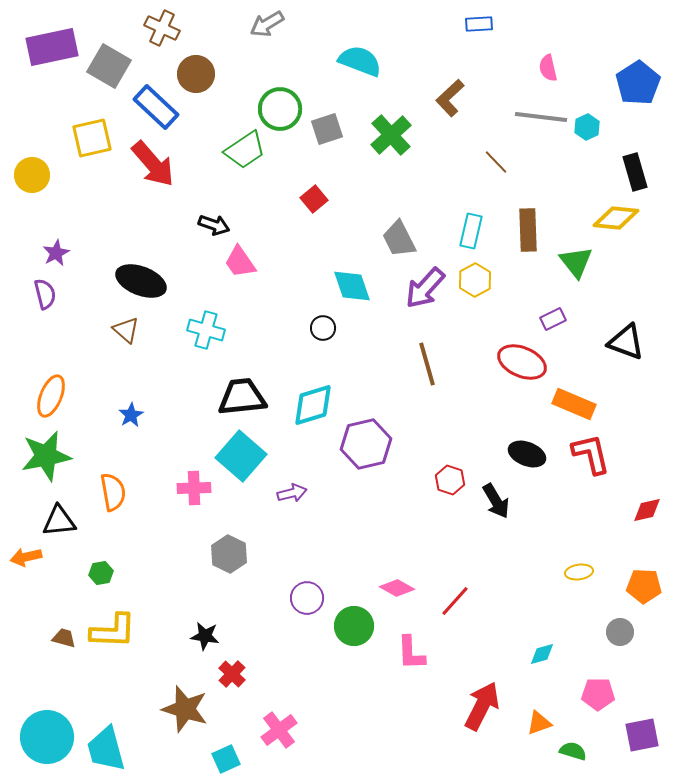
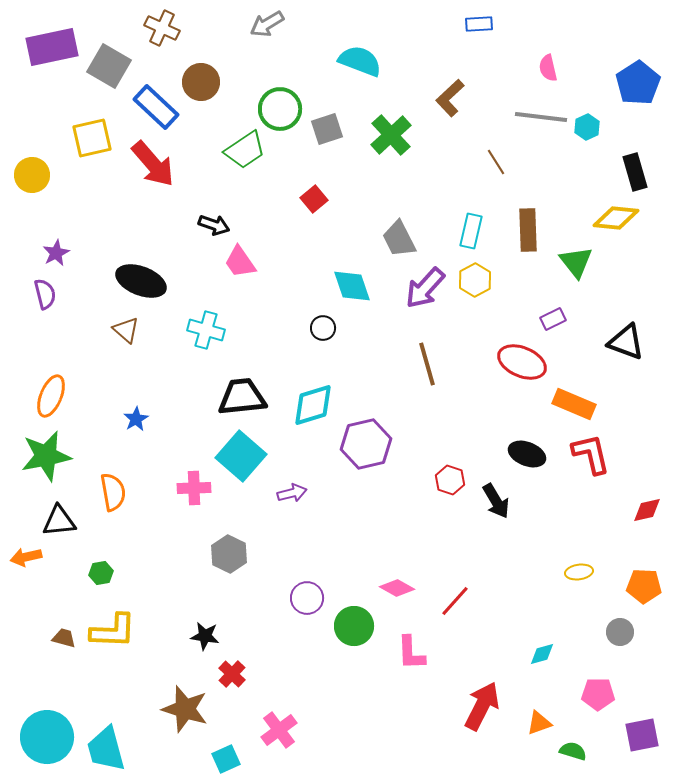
brown circle at (196, 74): moved 5 px right, 8 px down
brown line at (496, 162): rotated 12 degrees clockwise
blue star at (131, 415): moved 5 px right, 4 px down
